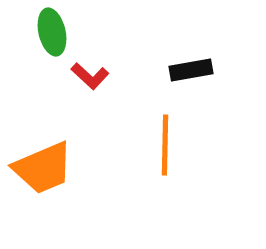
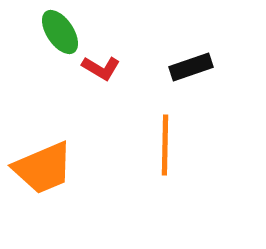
green ellipse: moved 8 px right; rotated 21 degrees counterclockwise
black rectangle: moved 3 px up; rotated 9 degrees counterclockwise
red L-shape: moved 11 px right, 8 px up; rotated 12 degrees counterclockwise
